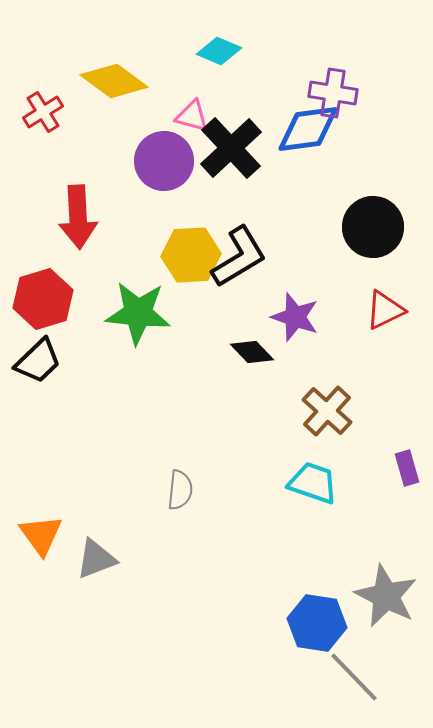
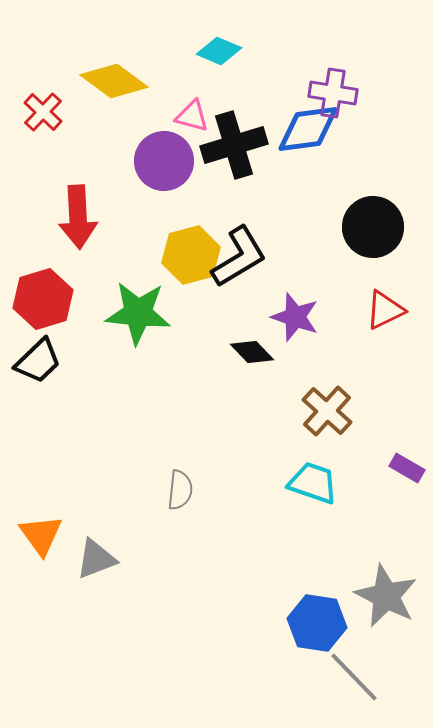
red cross: rotated 15 degrees counterclockwise
black cross: moved 3 px right, 3 px up; rotated 26 degrees clockwise
yellow hexagon: rotated 12 degrees counterclockwise
purple rectangle: rotated 44 degrees counterclockwise
